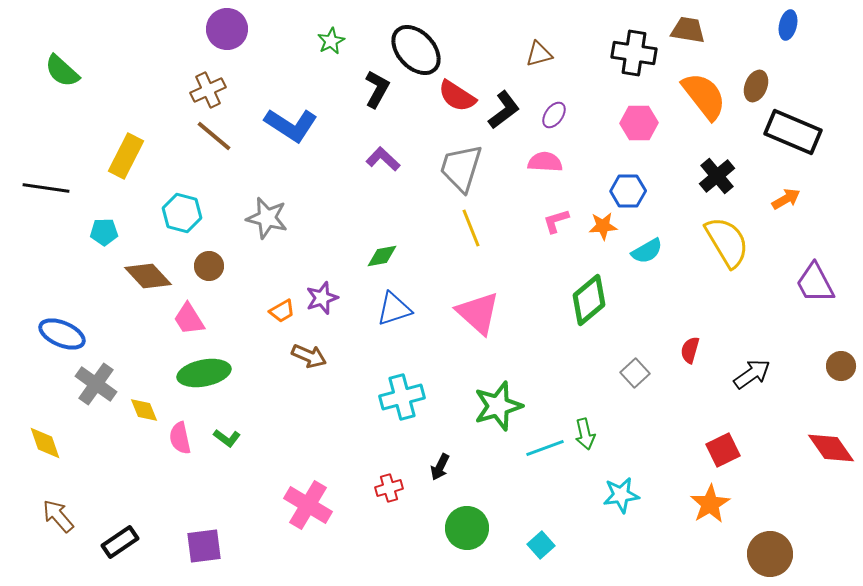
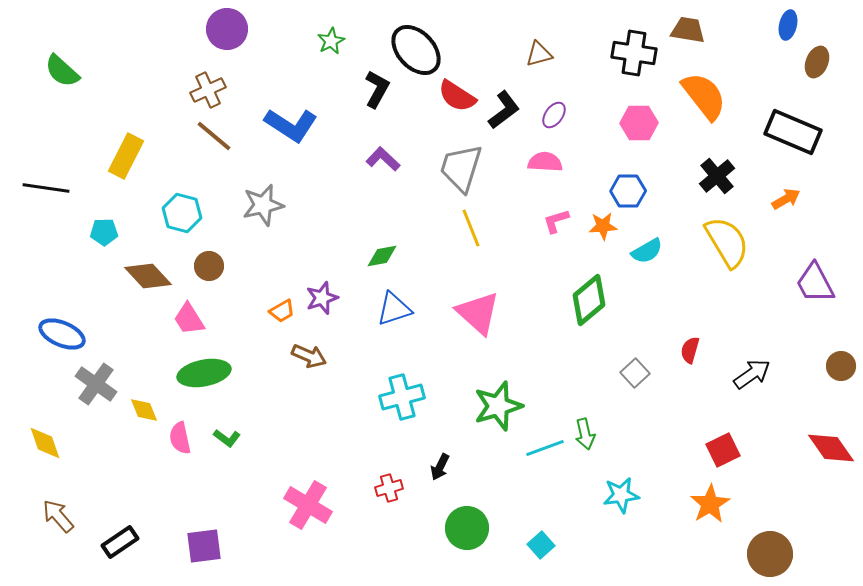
brown ellipse at (756, 86): moved 61 px right, 24 px up
gray star at (267, 218): moved 4 px left, 13 px up; rotated 27 degrees counterclockwise
